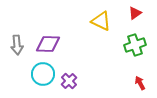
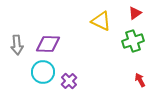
green cross: moved 2 px left, 4 px up
cyan circle: moved 2 px up
red arrow: moved 3 px up
